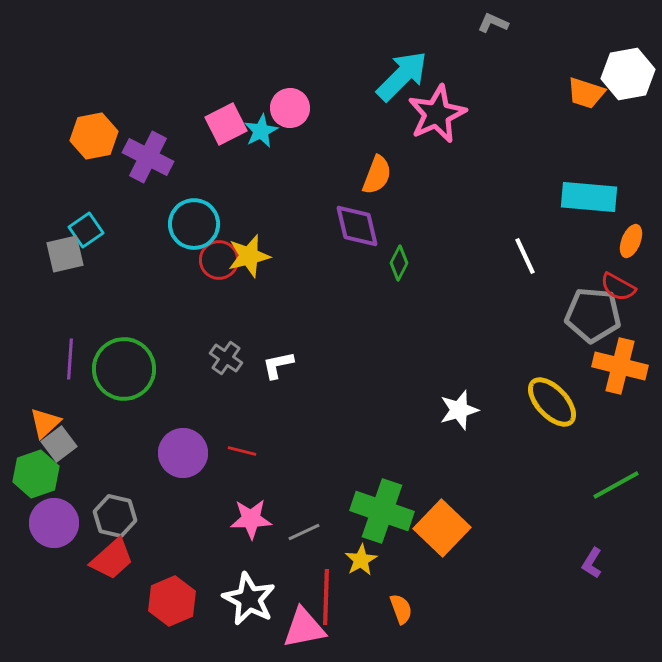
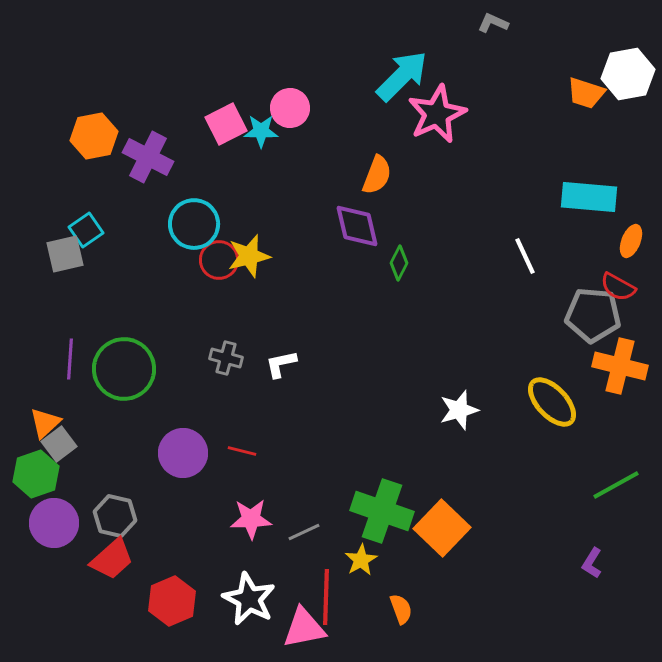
cyan star at (261, 131): rotated 28 degrees clockwise
gray cross at (226, 358): rotated 20 degrees counterclockwise
white L-shape at (278, 365): moved 3 px right, 1 px up
